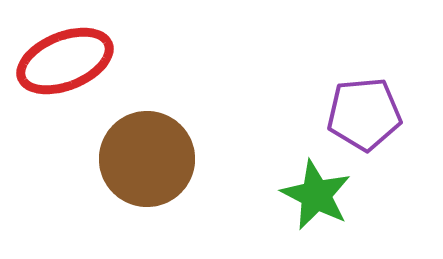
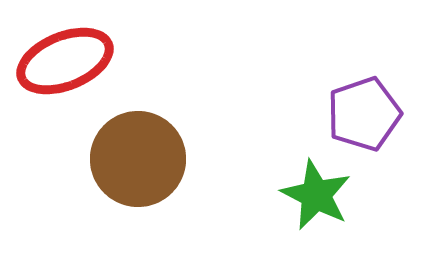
purple pentagon: rotated 14 degrees counterclockwise
brown circle: moved 9 px left
